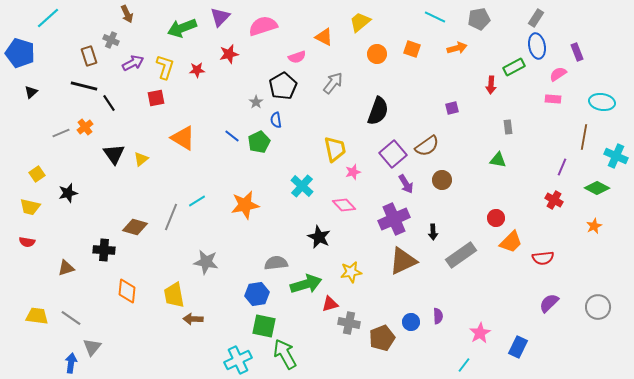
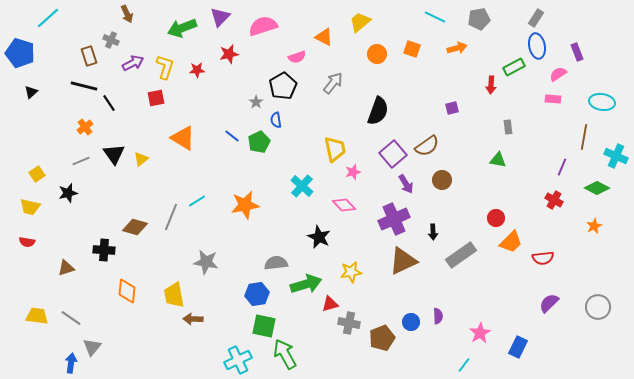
gray line at (61, 133): moved 20 px right, 28 px down
